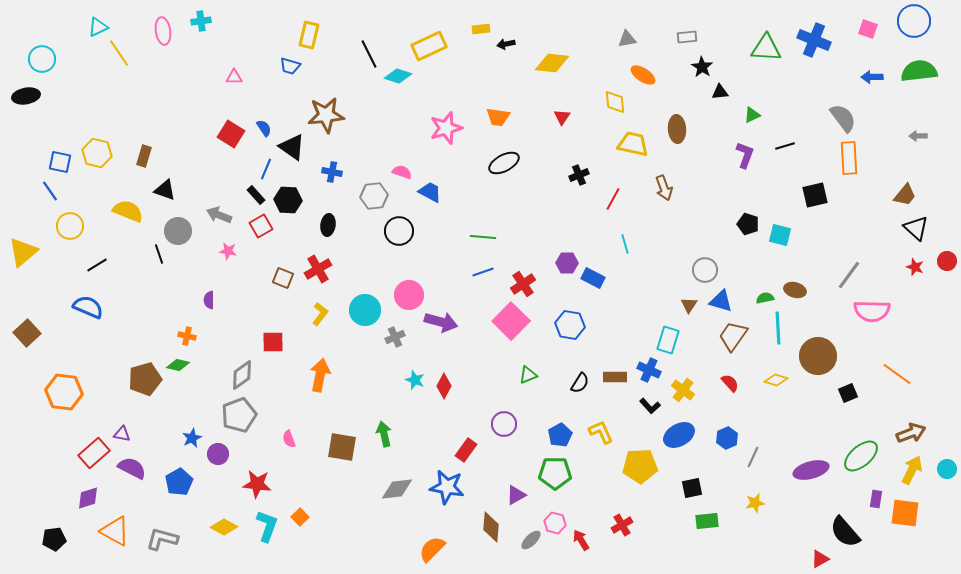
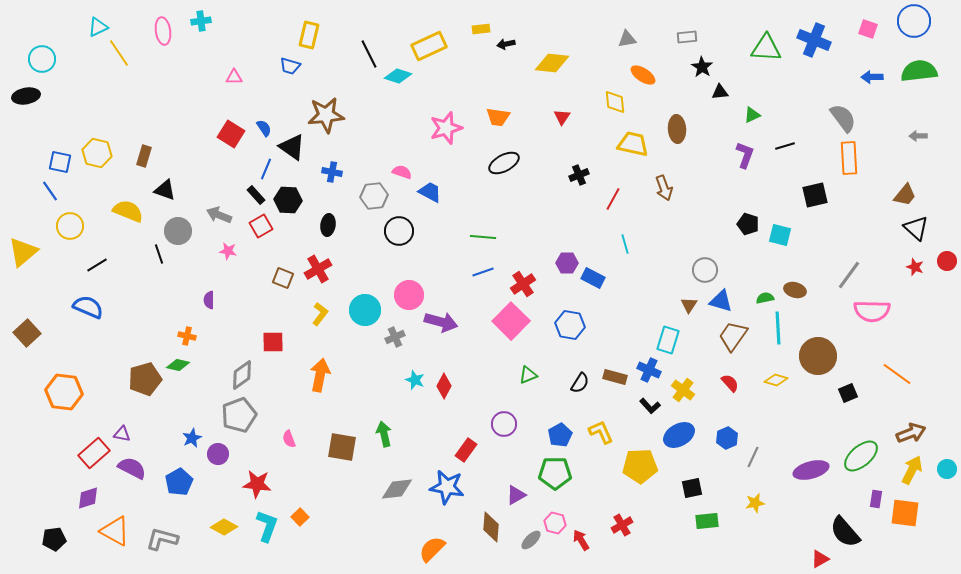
brown rectangle at (615, 377): rotated 15 degrees clockwise
